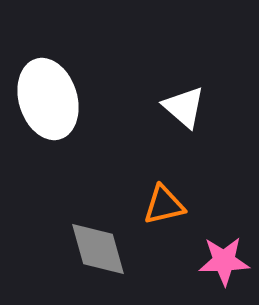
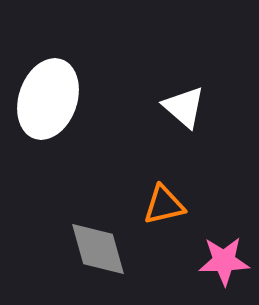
white ellipse: rotated 36 degrees clockwise
